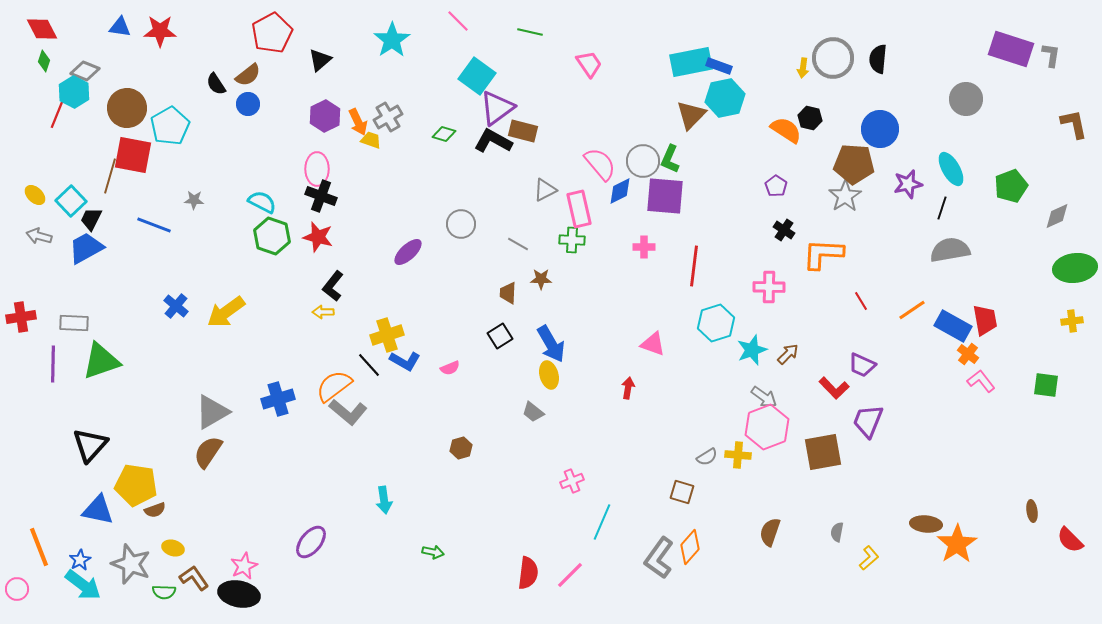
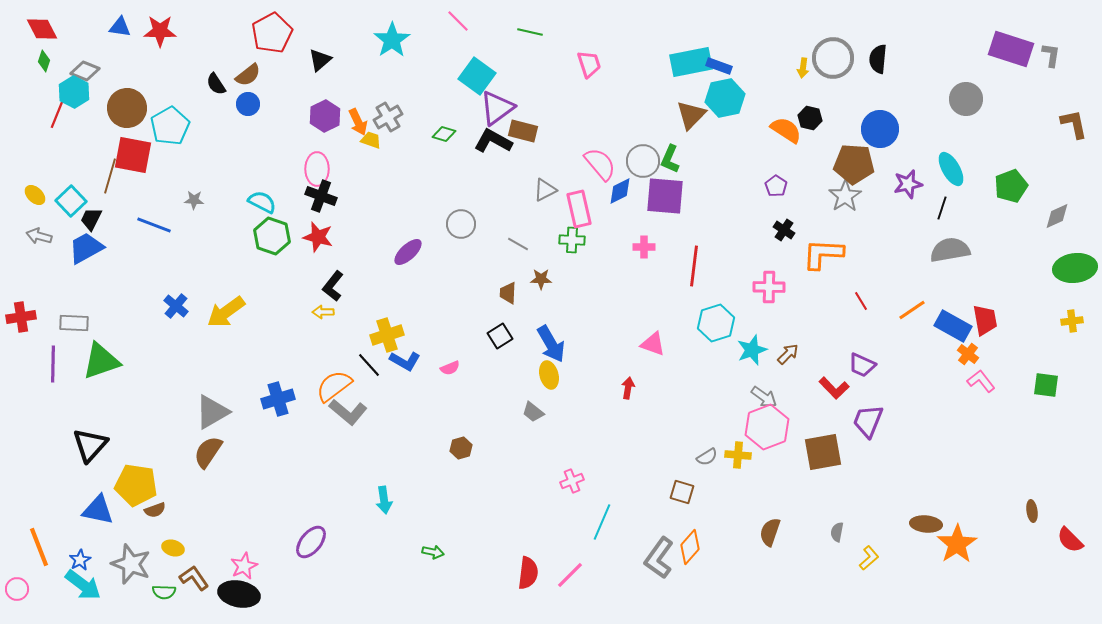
pink trapezoid at (589, 64): rotated 16 degrees clockwise
